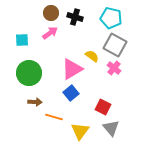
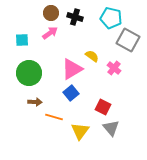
gray square: moved 13 px right, 5 px up
